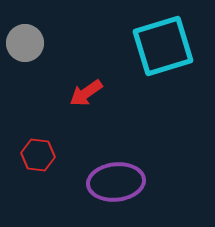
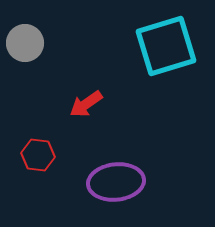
cyan square: moved 3 px right
red arrow: moved 11 px down
